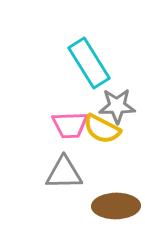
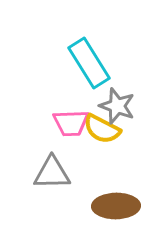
gray star: rotated 21 degrees clockwise
pink trapezoid: moved 1 px right, 2 px up
gray triangle: moved 12 px left
